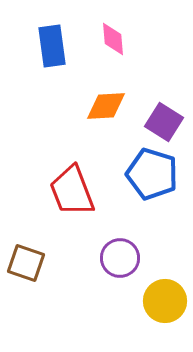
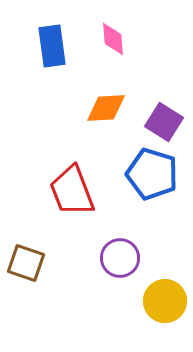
orange diamond: moved 2 px down
